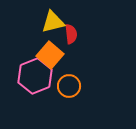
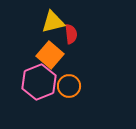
pink hexagon: moved 4 px right, 6 px down
